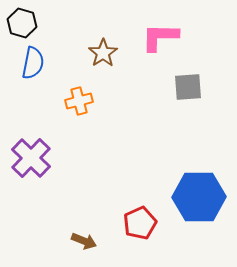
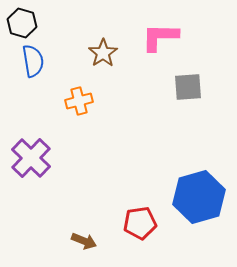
blue semicircle: moved 2 px up; rotated 20 degrees counterclockwise
blue hexagon: rotated 15 degrees counterclockwise
red pentagon: rotated 16 degrees clockwise
